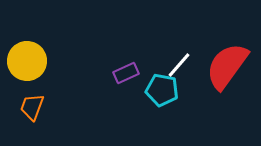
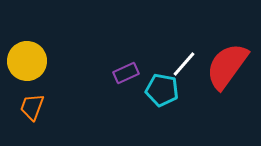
white line: moved 5 px right, 1 px up
